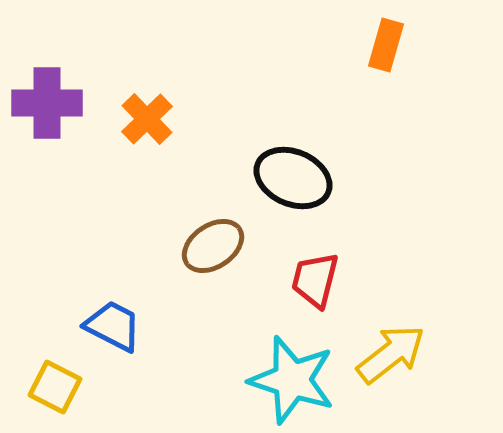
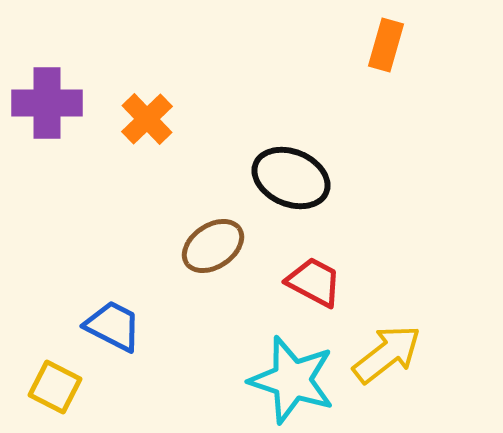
black ellipse: moved 2 px left
red trapezoid: moved 1 px left, 2 px down; rotated 104 degrees clockwise
yellow arrow: moved 4 px left
